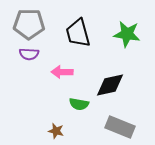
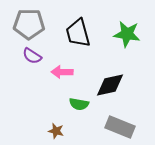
purple semicircle: moved 3 px right, 2 px down; rotated 30 degrees clockwise
